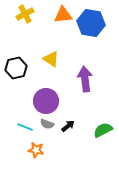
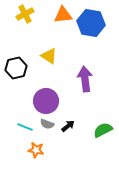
yellow triangle: moved 2 px left, 3 px up
